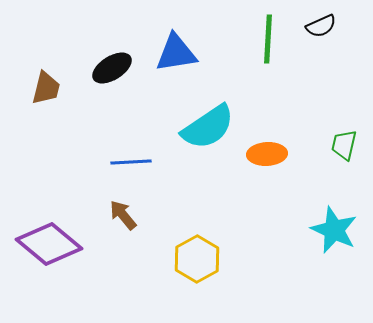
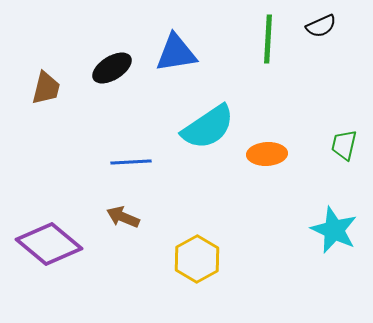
brown arrow: moved 2 px down; rotated 28 degrees counterclockwise
